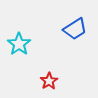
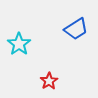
blue trapezoid: moved 1 px right
